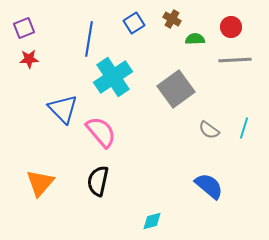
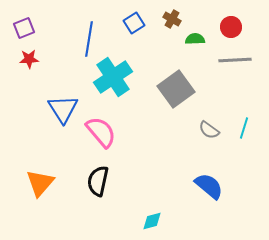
blue triangle: rotated 12 degrees clockwise
